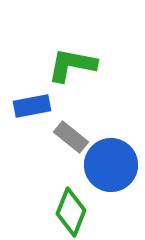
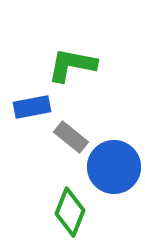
blue rectangle: moved 1 px down
blue circle: moved 3 px right, 2 px down
green diamond: moved 1 px left
